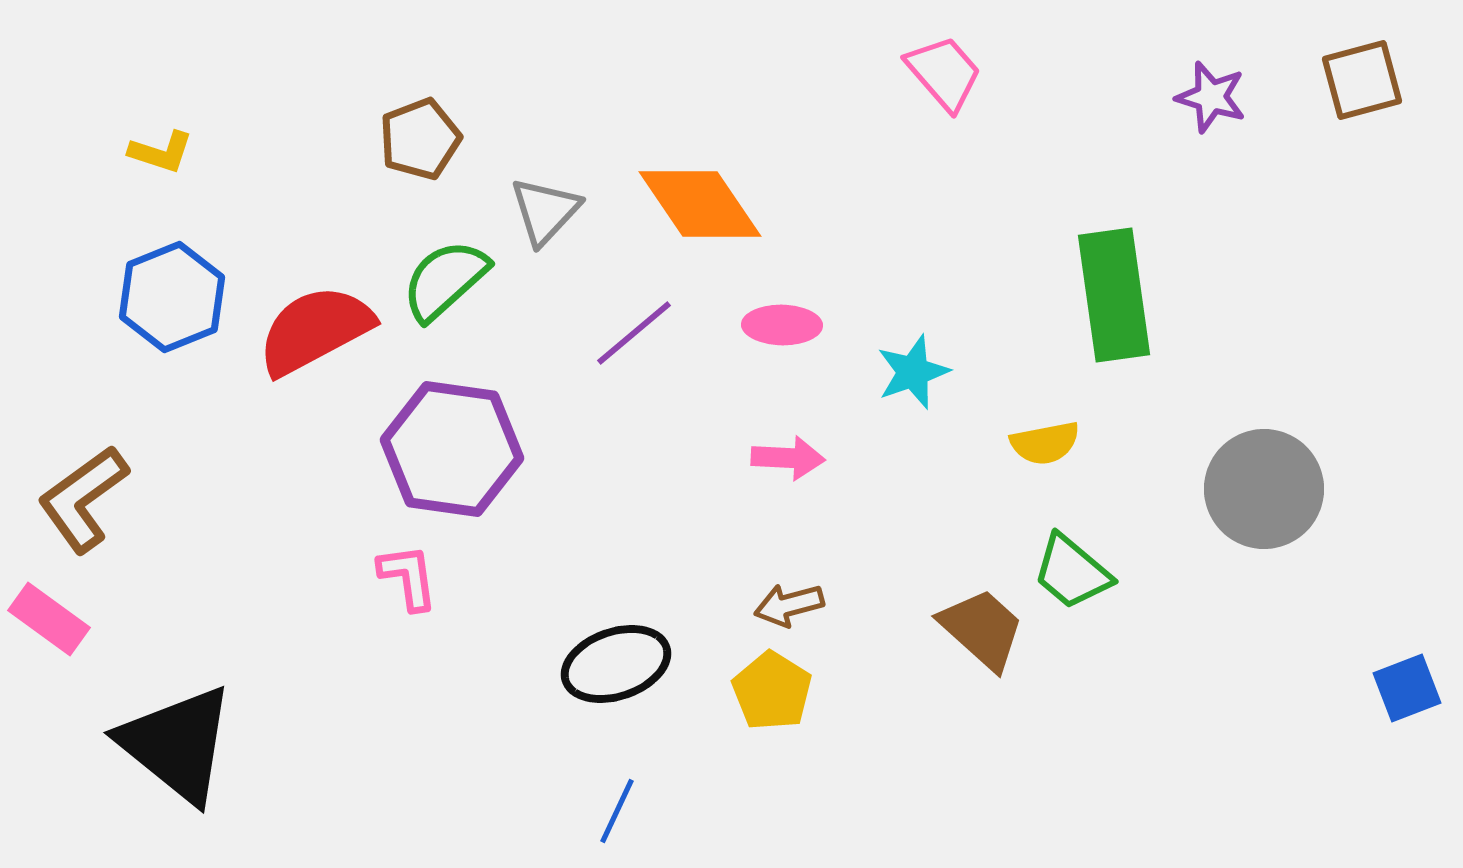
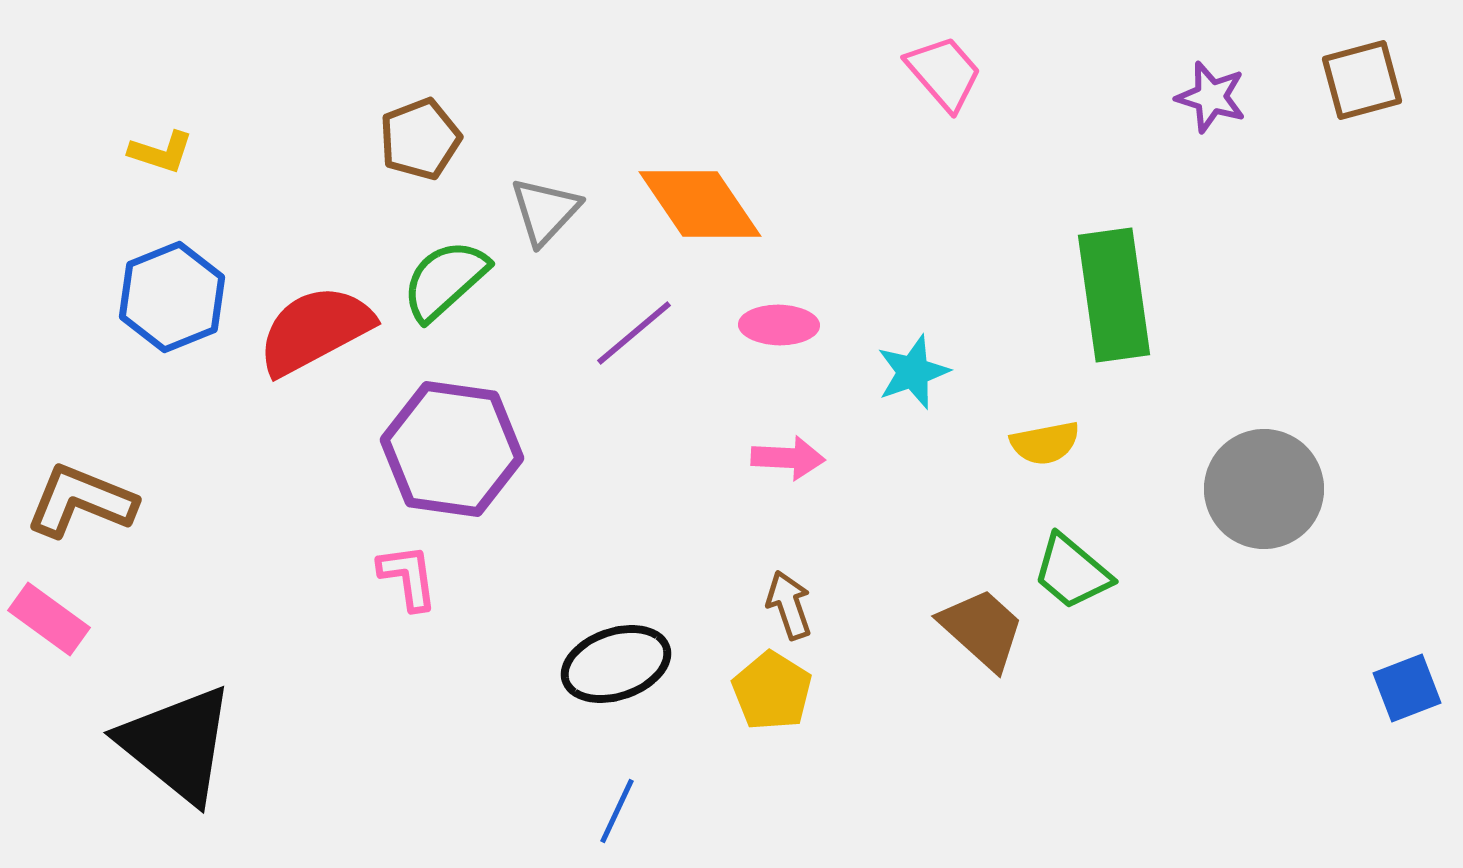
pink ellipse: moved 3 px left
brown L-shape: moved 2 px left, 2 px down; rotated 58 degrees clockwise
brown arrow: rotated 86 degrees clockwise
